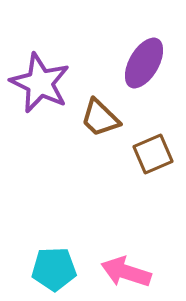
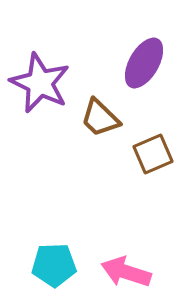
cyan pentagon: moved 4 px up
